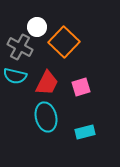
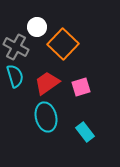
orange square: moved 1 px left, 2 px down
gray cross: moved 4 px left
cyan semicircle: rotated 120 degrees counterclockwise
red trapezoid: rotated 152 degrees counterclockwise
cyan rectangle: rotated 66 degrees clockwise
